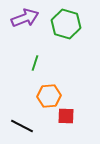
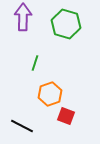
purple arrow: moved 2 px left, 1 px up; rotated 68 degrees counterclockwise
orange hexagon: moved 1 px right, 2 px up; rotated 15 degrees counterclockwise
red square: rotated 18 degrees clockwise
